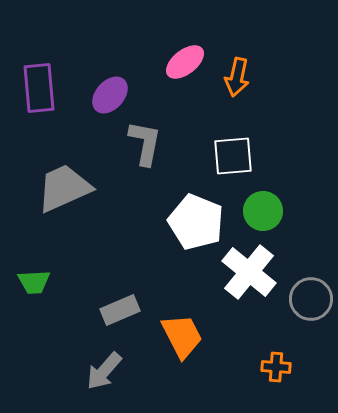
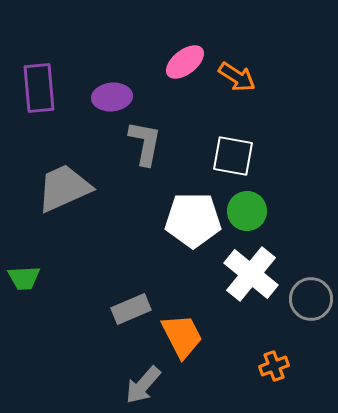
orange arrow: rotated 69 degrees counterclockwise
purple ellipse: moved 2 px right, 2 px down; rotated 42 degrees clockwise
white square: rotated 15 degrees clockwise
green circle: moved 16 px left
white pentagon: moved 3 px left, 2 px up; rotated 22 degrees counterclockwise
white cross: moved 2 px right, 2 px down
green trapezoid: moved 10 px left, 4 px up
gray rectangle: moved 11 px right, 1 px up
orange cross: moved 2 px left, 1 px up; rotated 24 degrees counterclockwise
gray arrow: moved 39 px right, 14 px down
